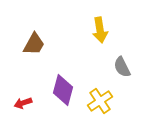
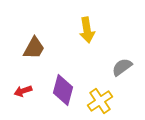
yellow arrow: moved 13 px left
brown trapezoid: moved 4 px down
gray semicircle: rotated 80 degrees clockwise
red arrow: moved 12 px up
